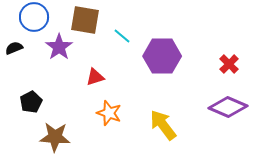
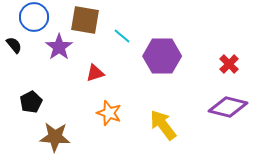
black semicircle: moved 3 px up; rotated 72 degrees clockwise
red triangle: moved 4 px up
purple diamond: rotated 9 degrees counterclockwise
